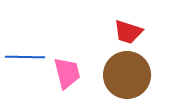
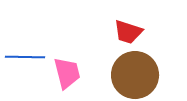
brown circle: moved 8 px right
